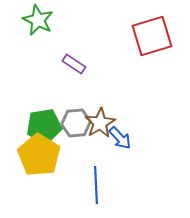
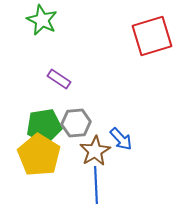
green star: moved 4 px right
purple rectangle: moved 15 px left, 15 px down
brown star: moved 5 px left, 28 px down
blue arrow: moved 1 px right, 1 px down
